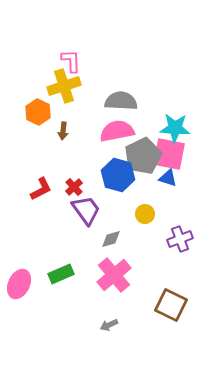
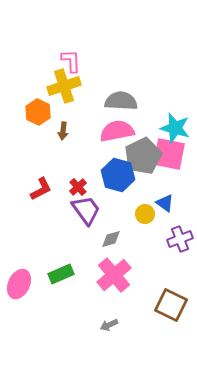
cyan star: rotated 12 degrees clockwise
blue triangle: moved 3 px left, 25 px down; rotated 18 degrees clockwise
red cross: moved 4 px right
